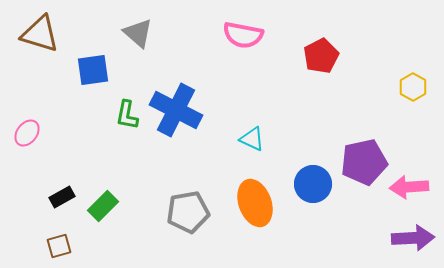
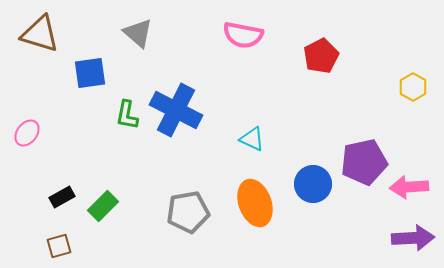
blue square: moved 3 px left, 3 px down
